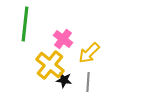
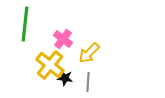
black star: moved 1 px right, 2 px up
